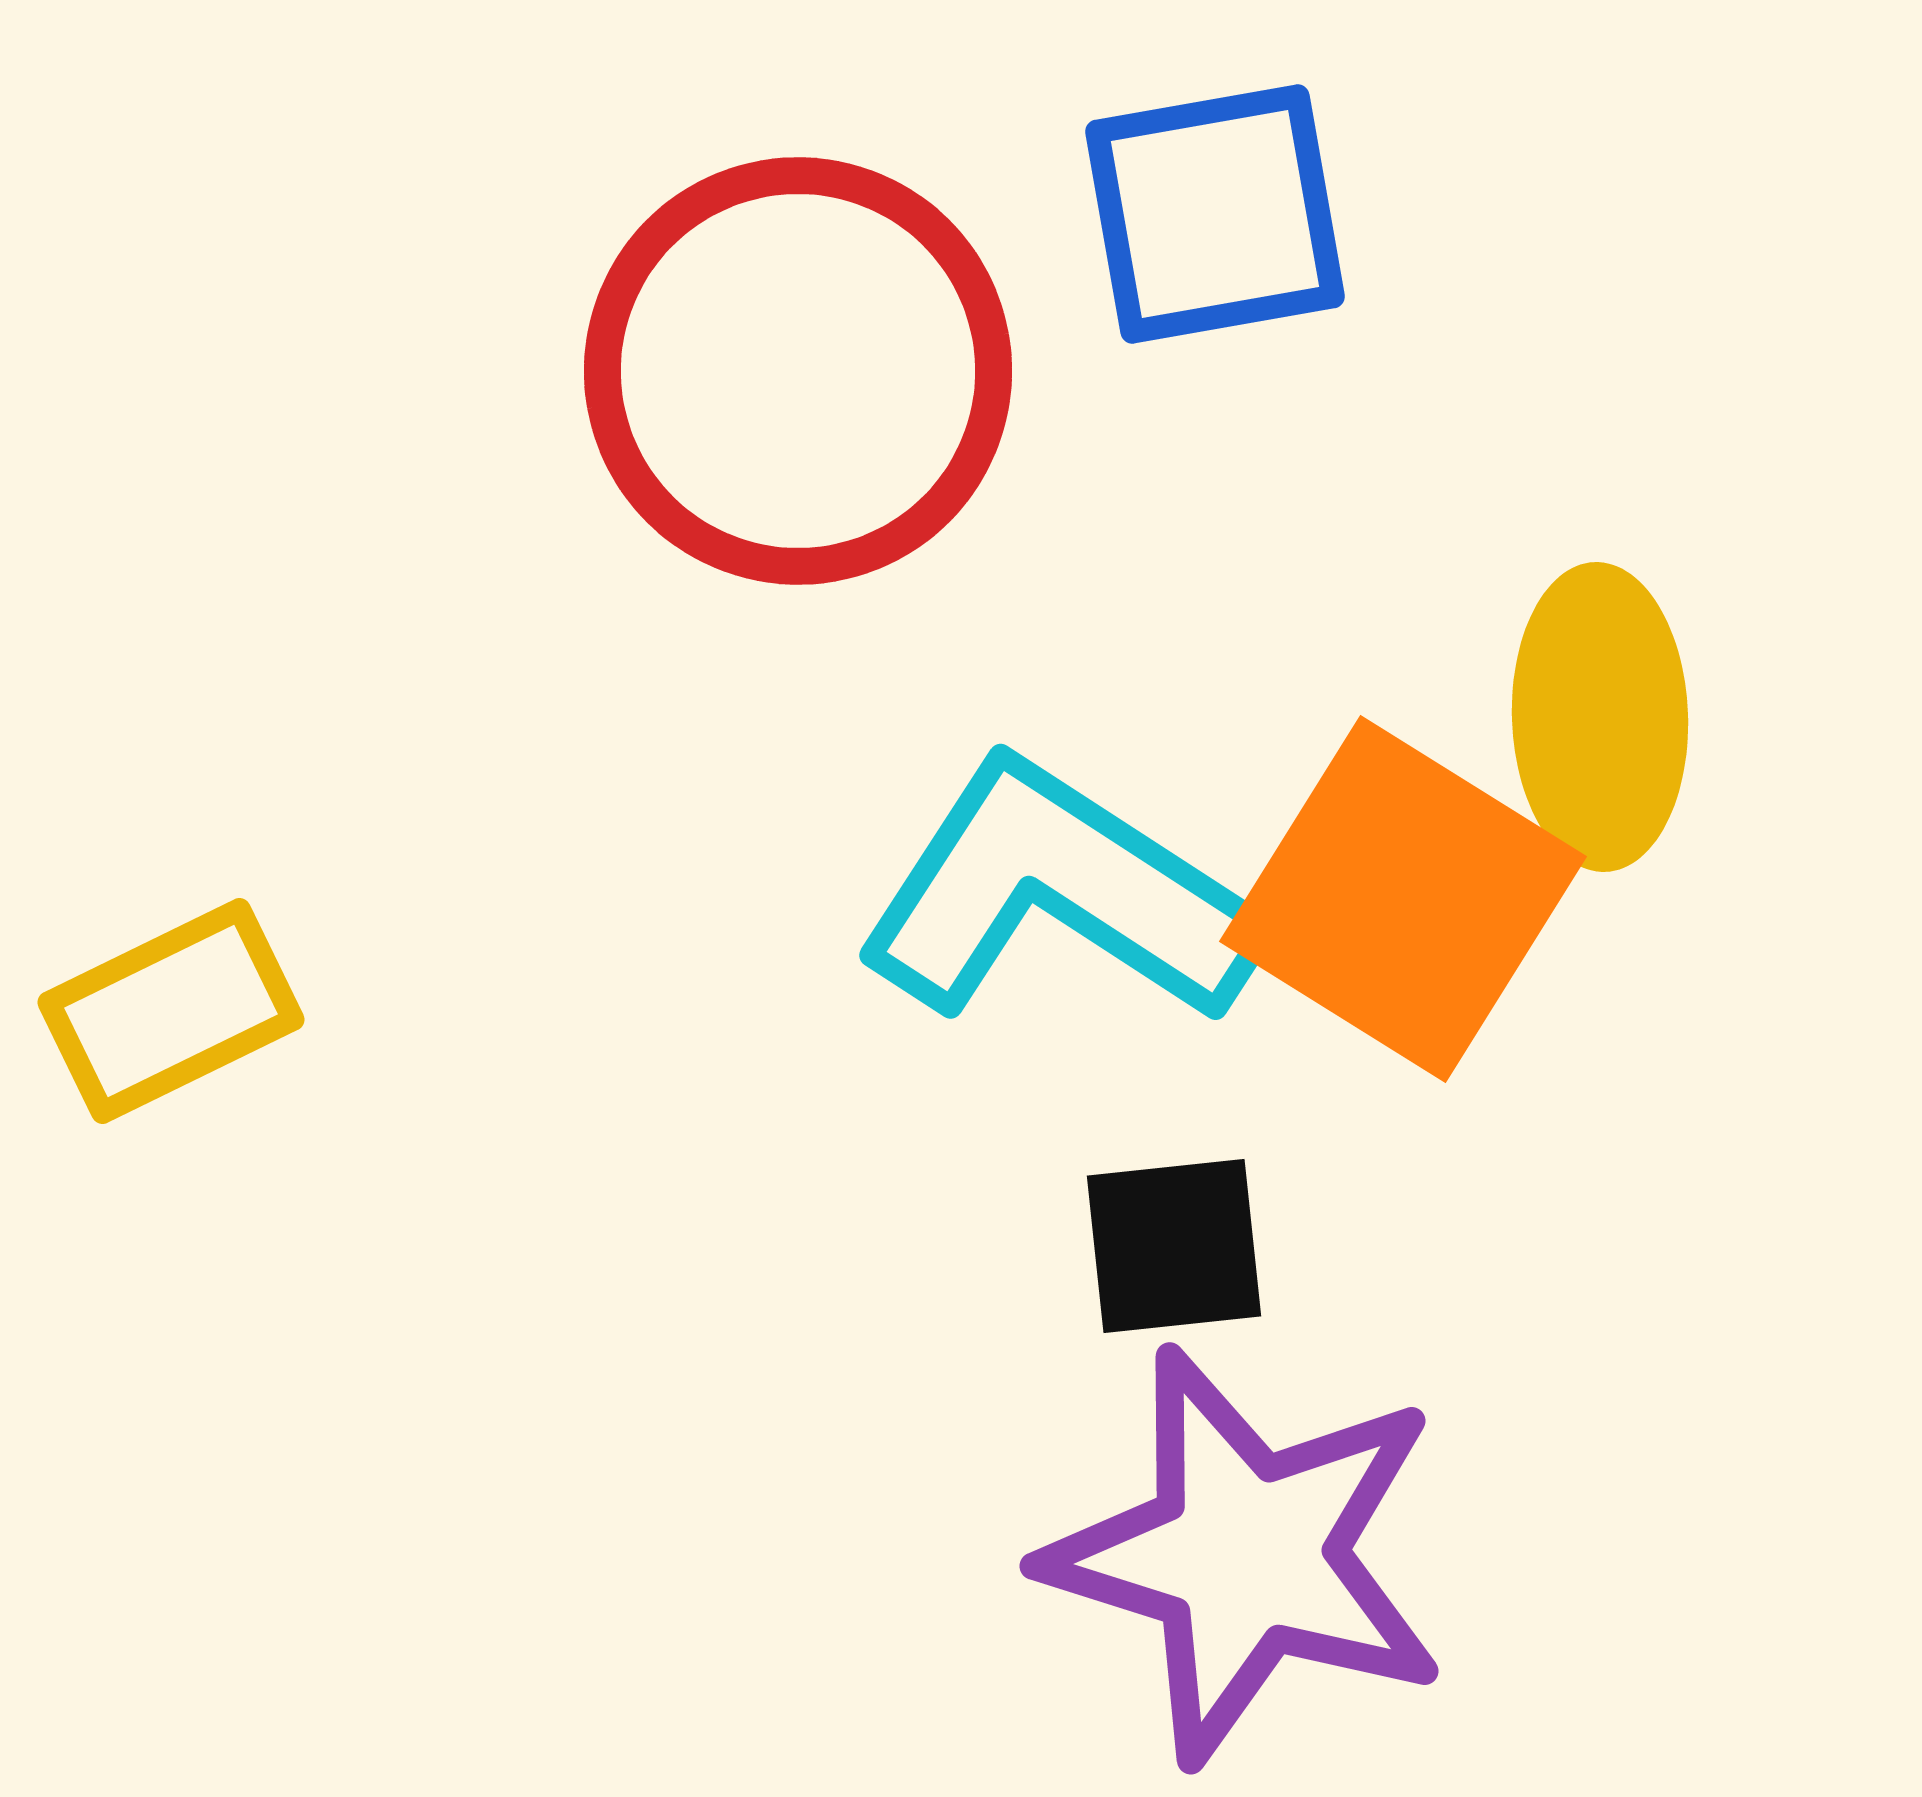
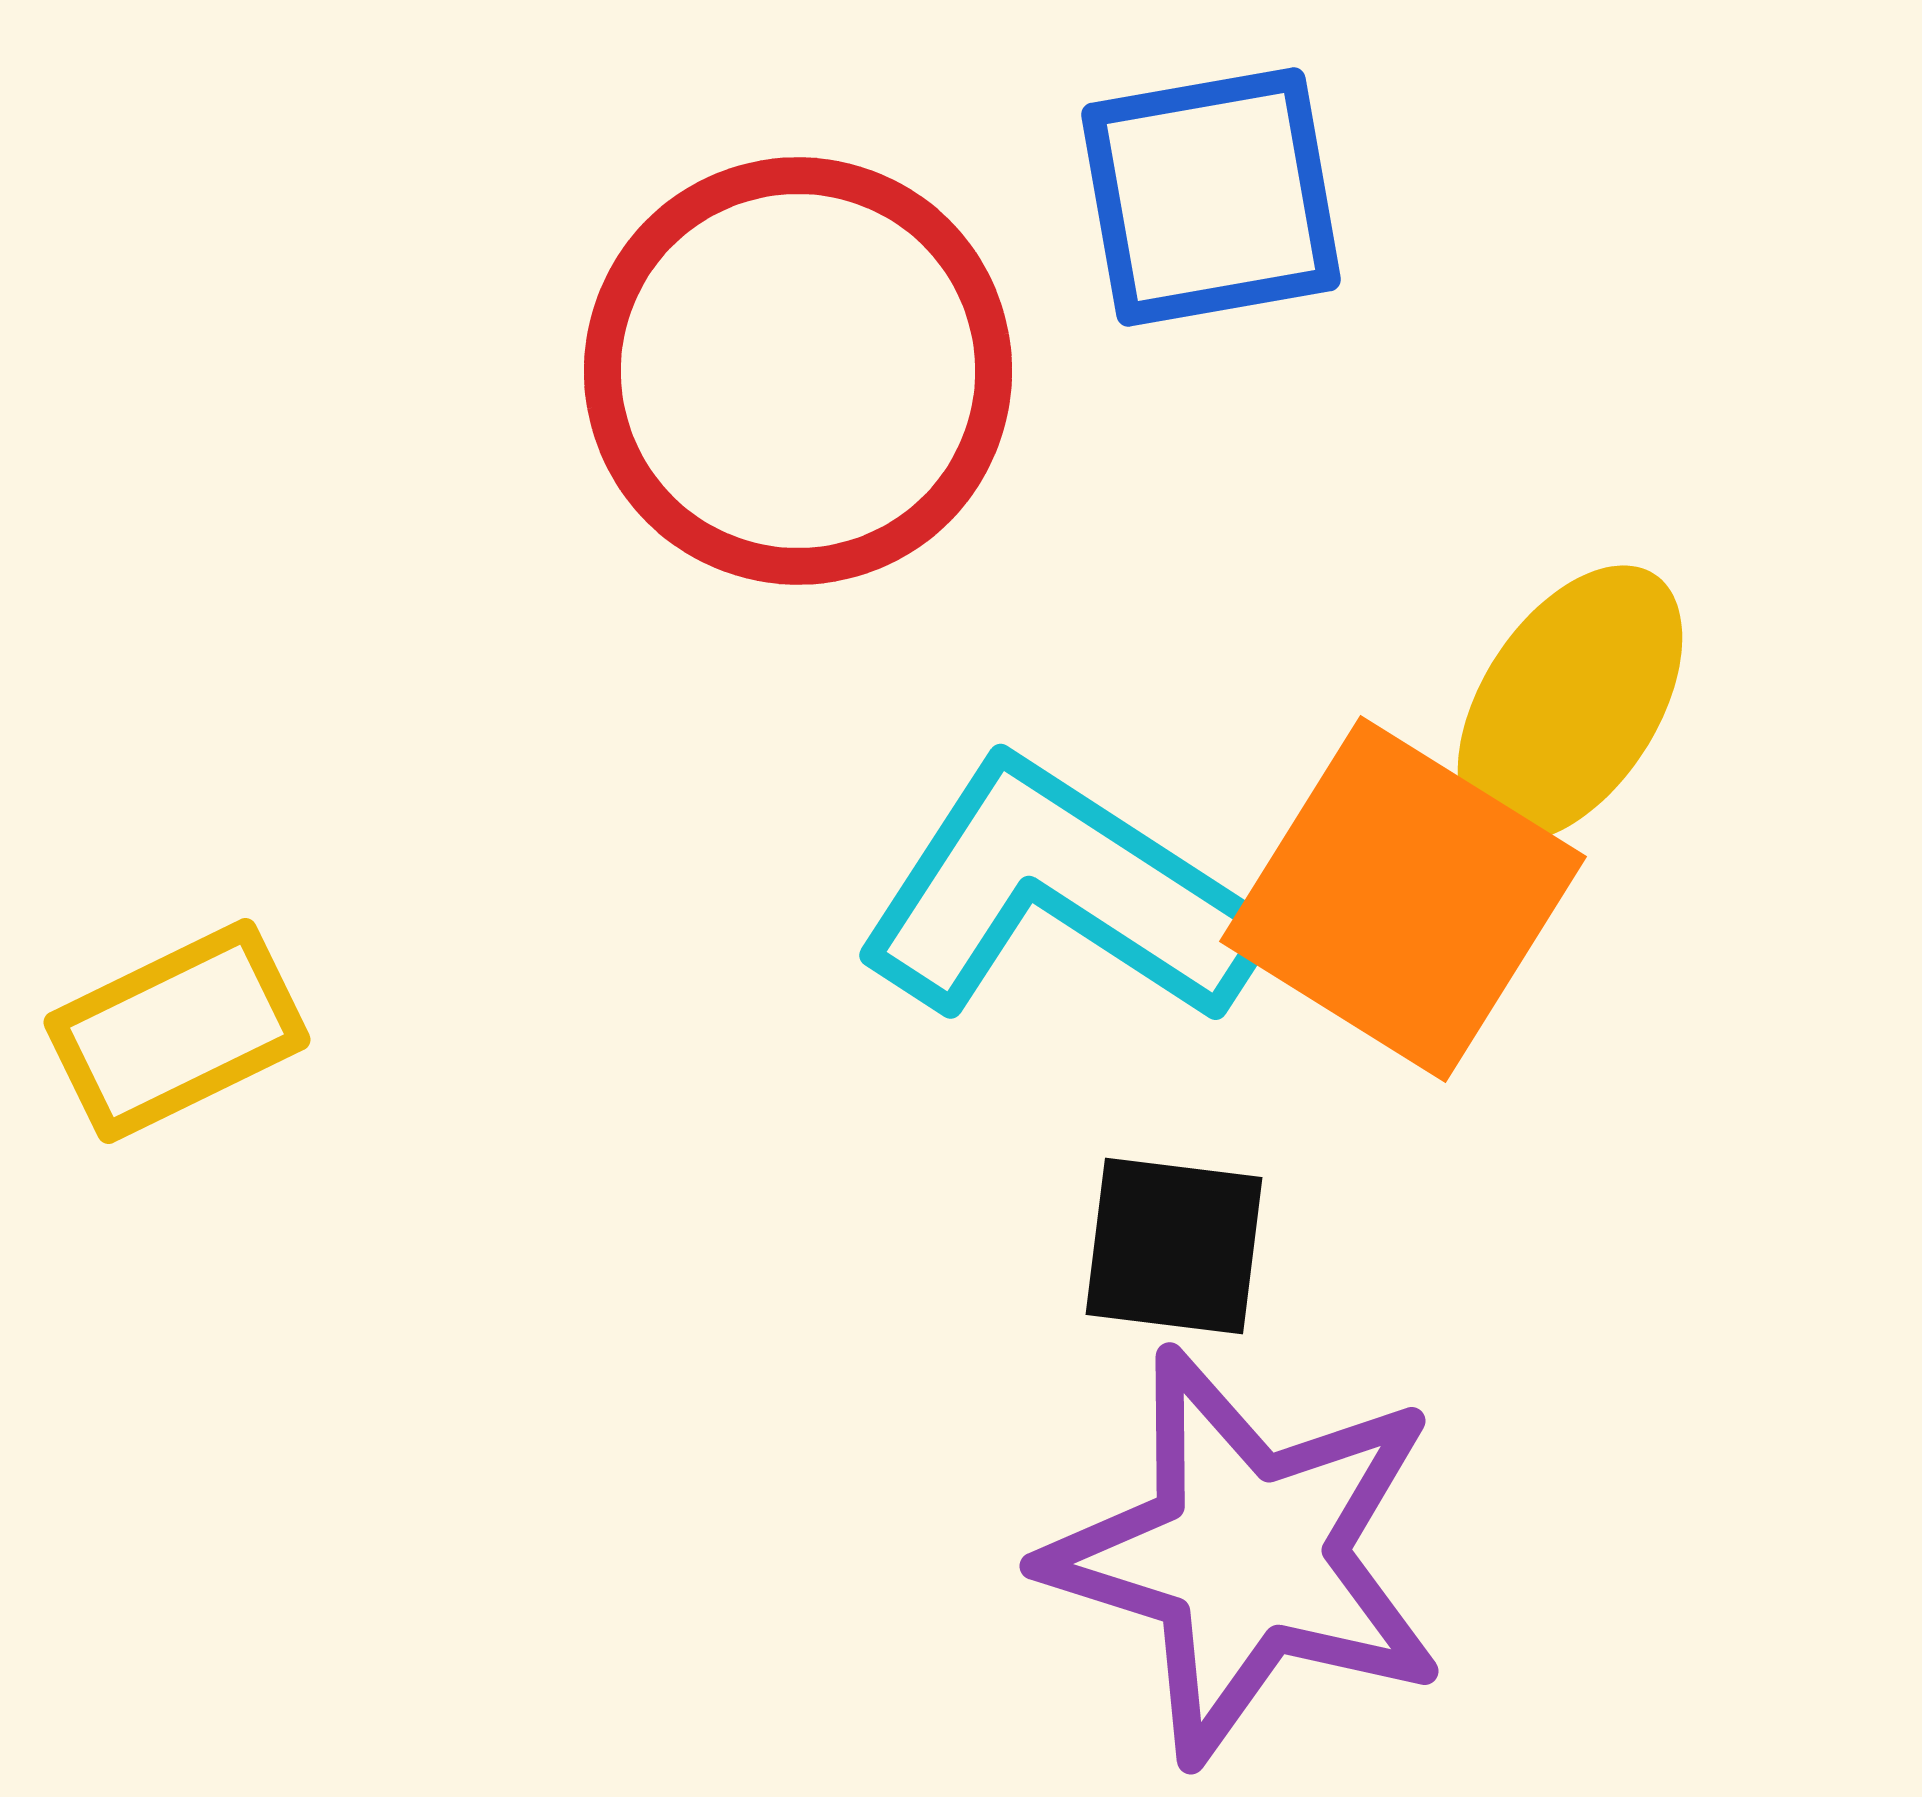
blue square: moved 4 px left, 17 px up
yellow ellipse: moved 30 px left, 13 px up; rotated 35 degrees clockwise
yellow rectangle: moved 6 px right, 20 px down
black square: rotated 13 degrees clockwise
